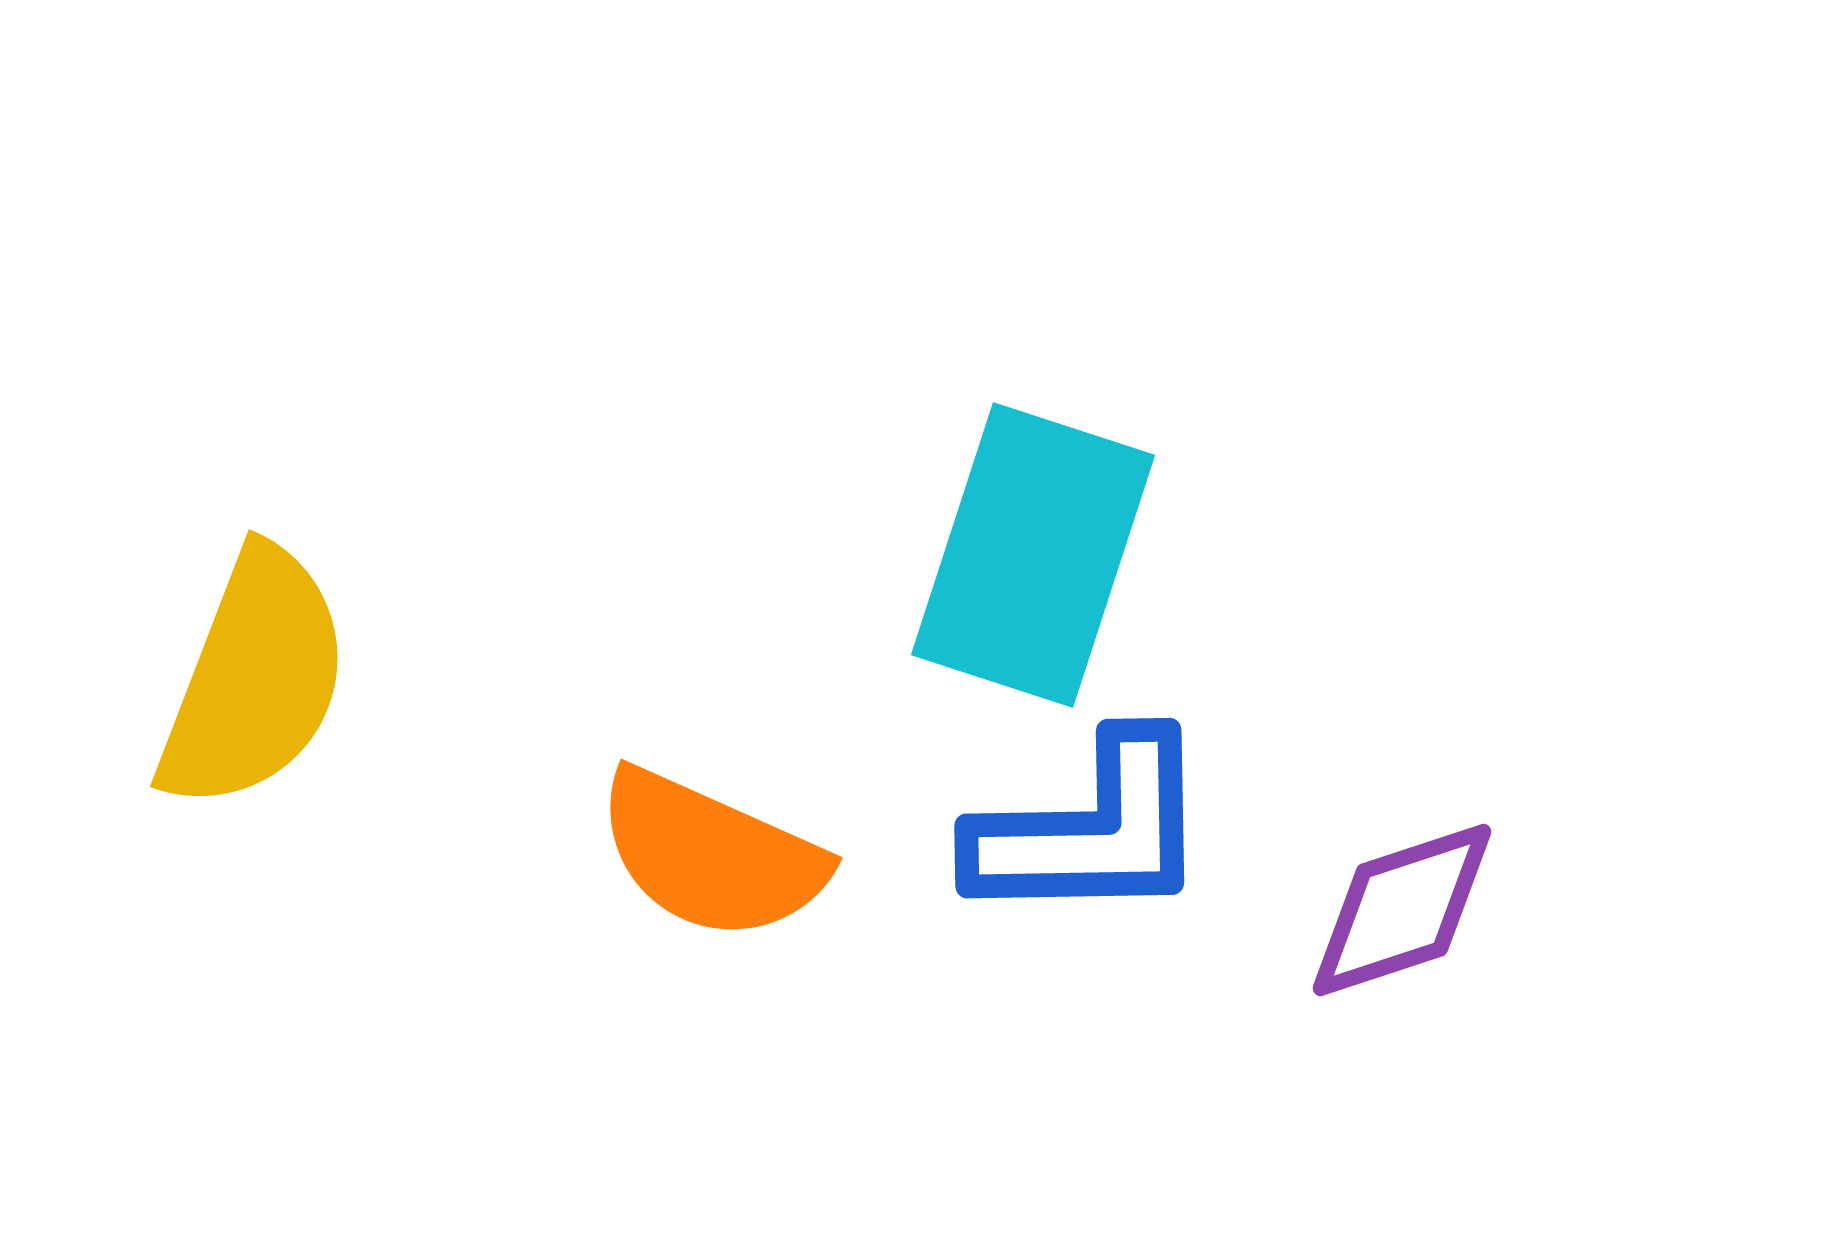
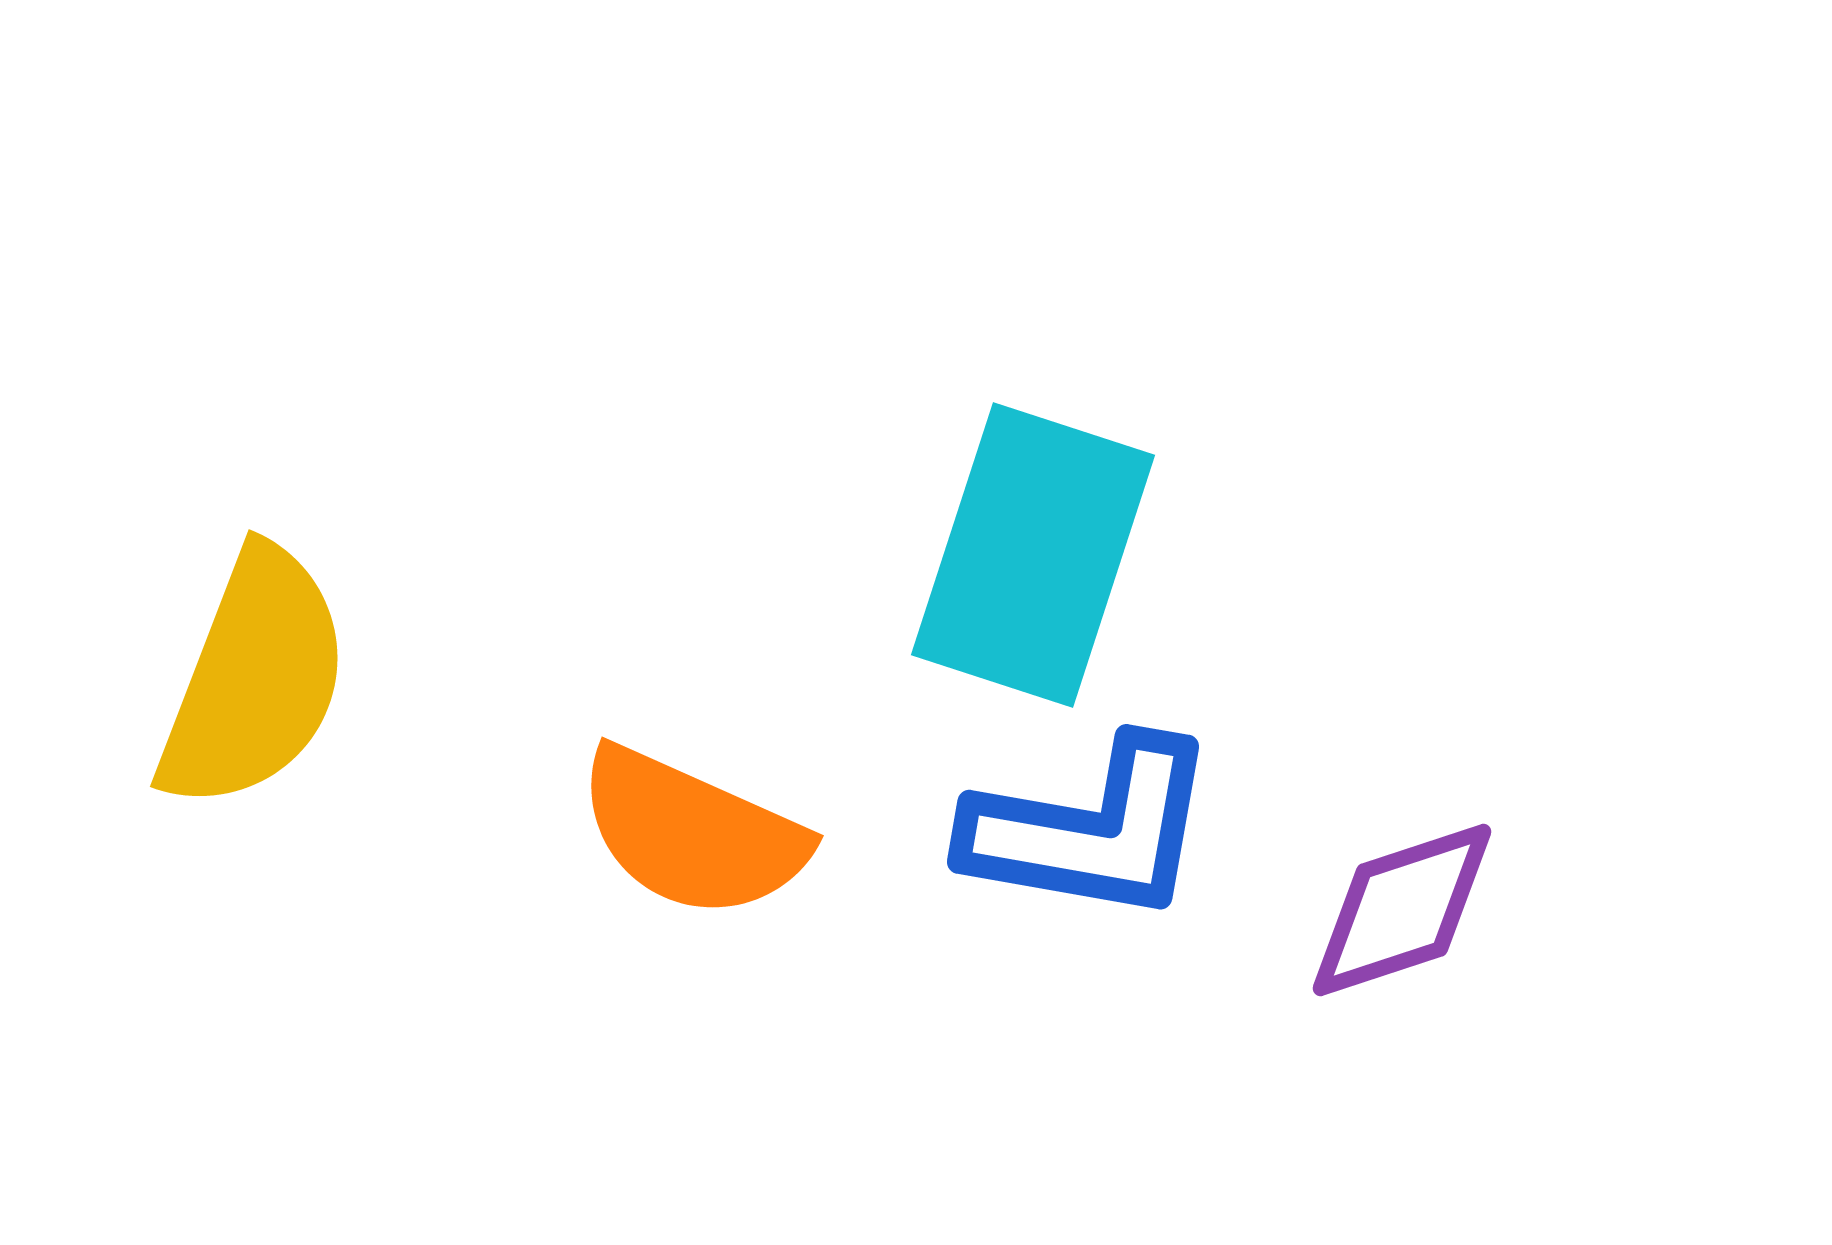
blue L-shape: rotated 11 degrees clockwise
orange semicircle: moved 19 px left, 22 px up
